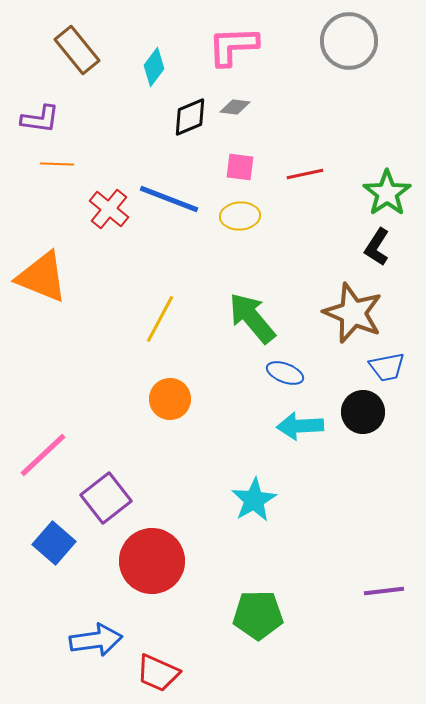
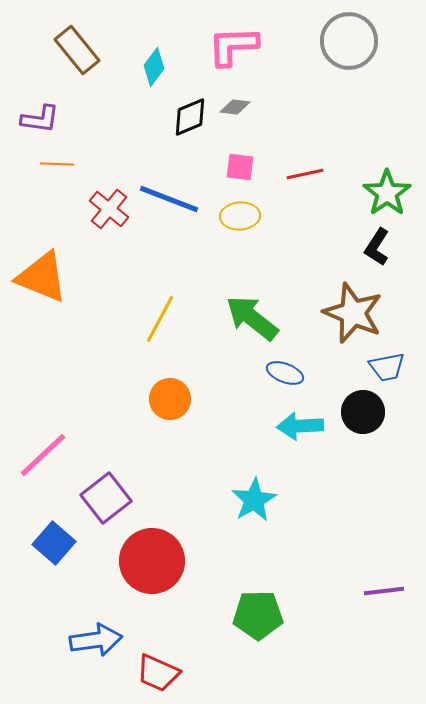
green arrow: rotated 12 degrees counterclockwise
